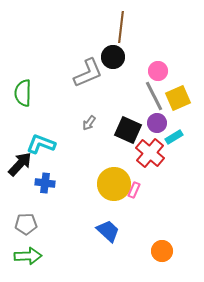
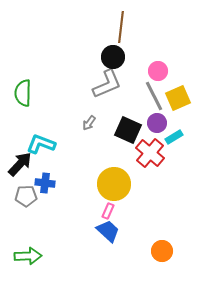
gray L-shape: moved 19 px right, 11 px down
pink rectangle: moved 26 px left, 21 px down
gray pentagon: moved 28 px up
